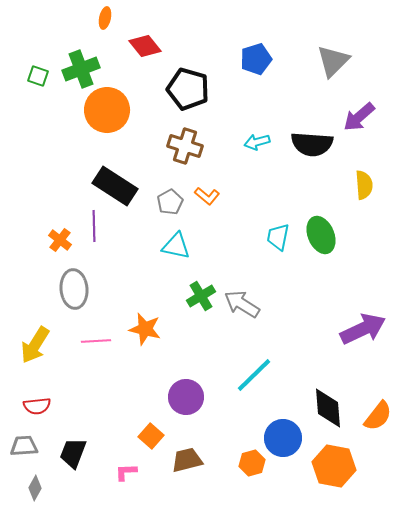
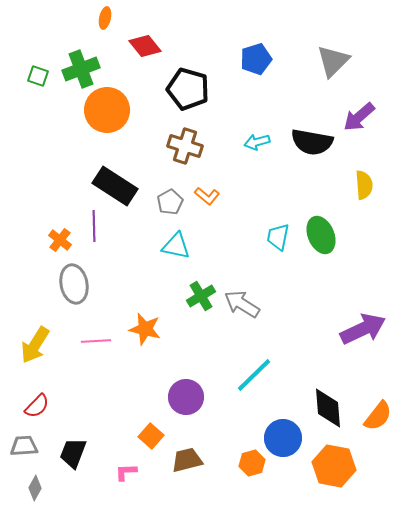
black semicircle at (312, 144): moved 2 px up; rotated 6 degrees clockwise
gray ellipse at (74, 289): moved 5 px up; rotated 6 degrees counterclockwise
red semicircle at (37, 406): rotated 40 degrees counterclockwise
